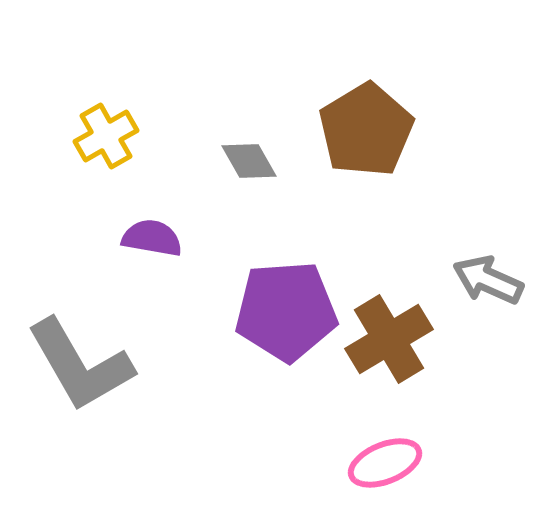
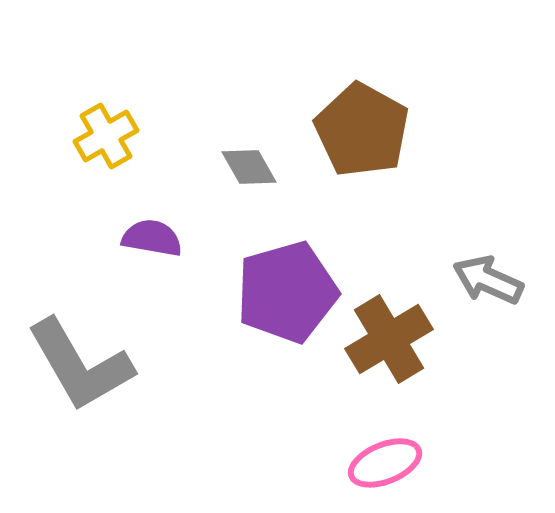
brown pentagon: moved 4 px left; rotated 12 degrees counterclockwise
gray diamond: moved 6 px down
purple pentagon: moved 1 px right, 19 px up; rotated 12 degrees counterclockwise
